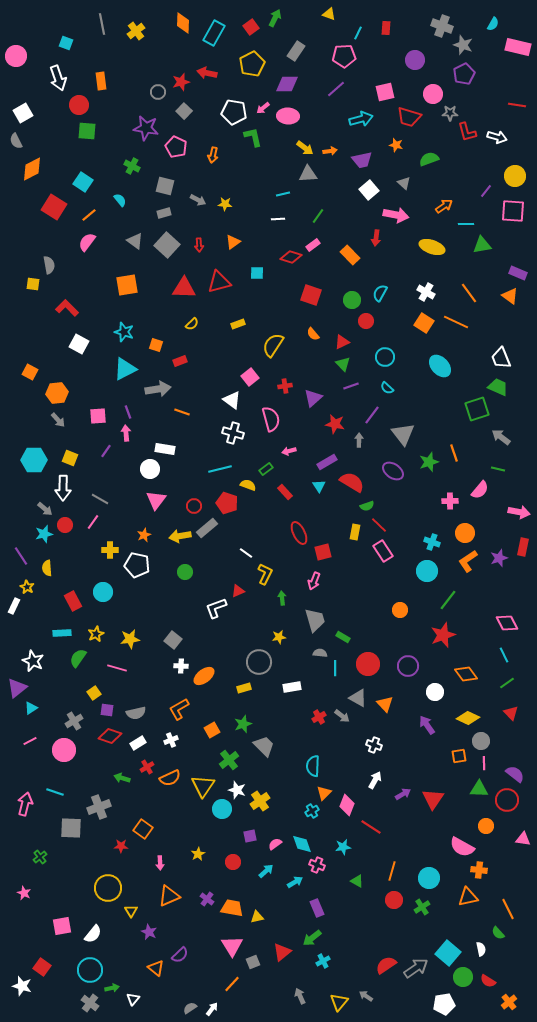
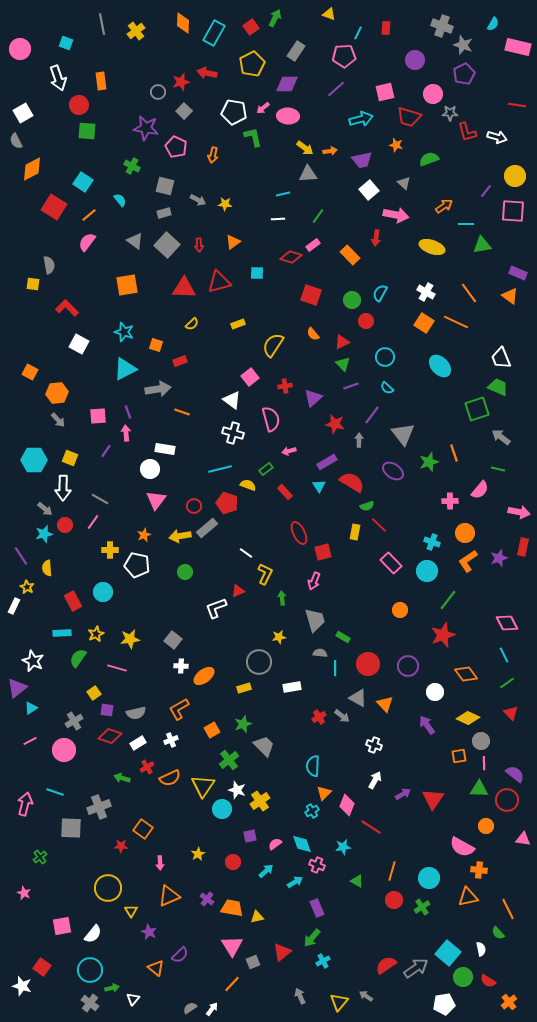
pink circle at (16, 56): moved 4 px right, 7 px up
pink rectangle at (383, 551): moved 8 px right, 12 px down; rotated 10 degrees counterclockwise
green arrow at (312, 938): rotated 12 degrees counterclockwise
